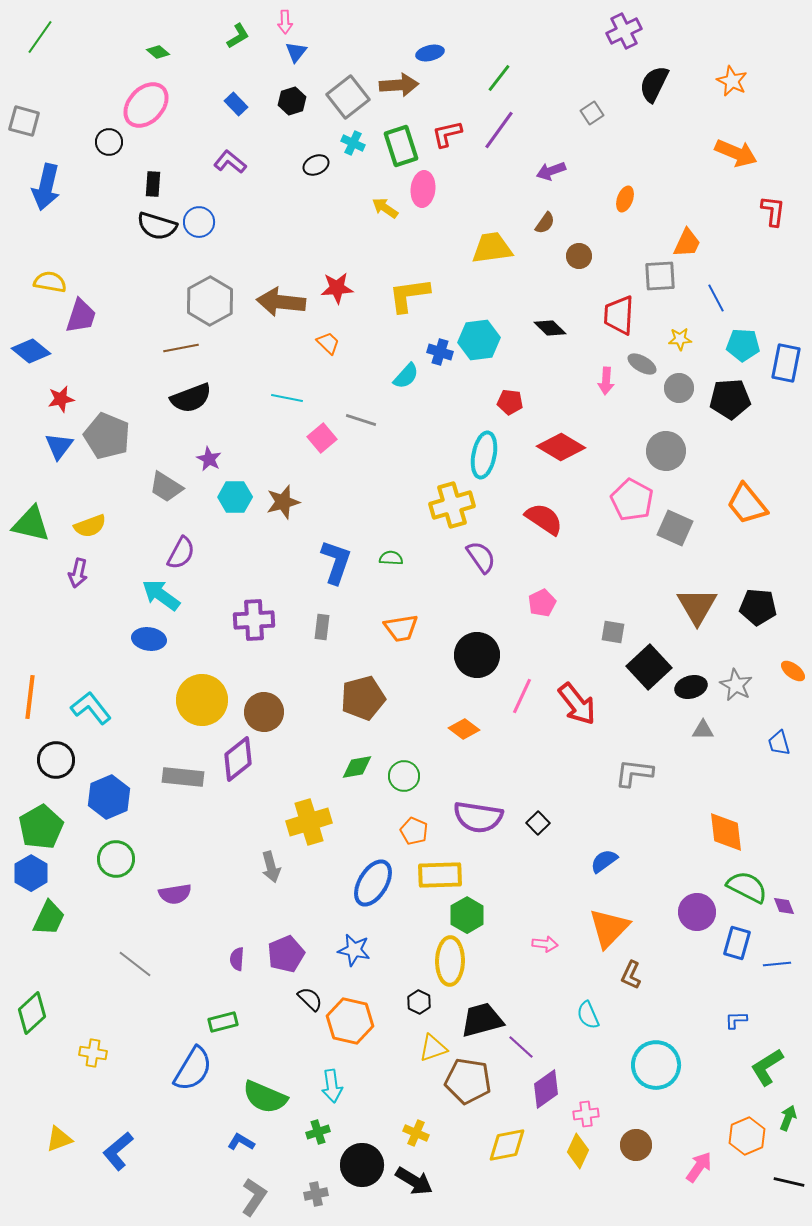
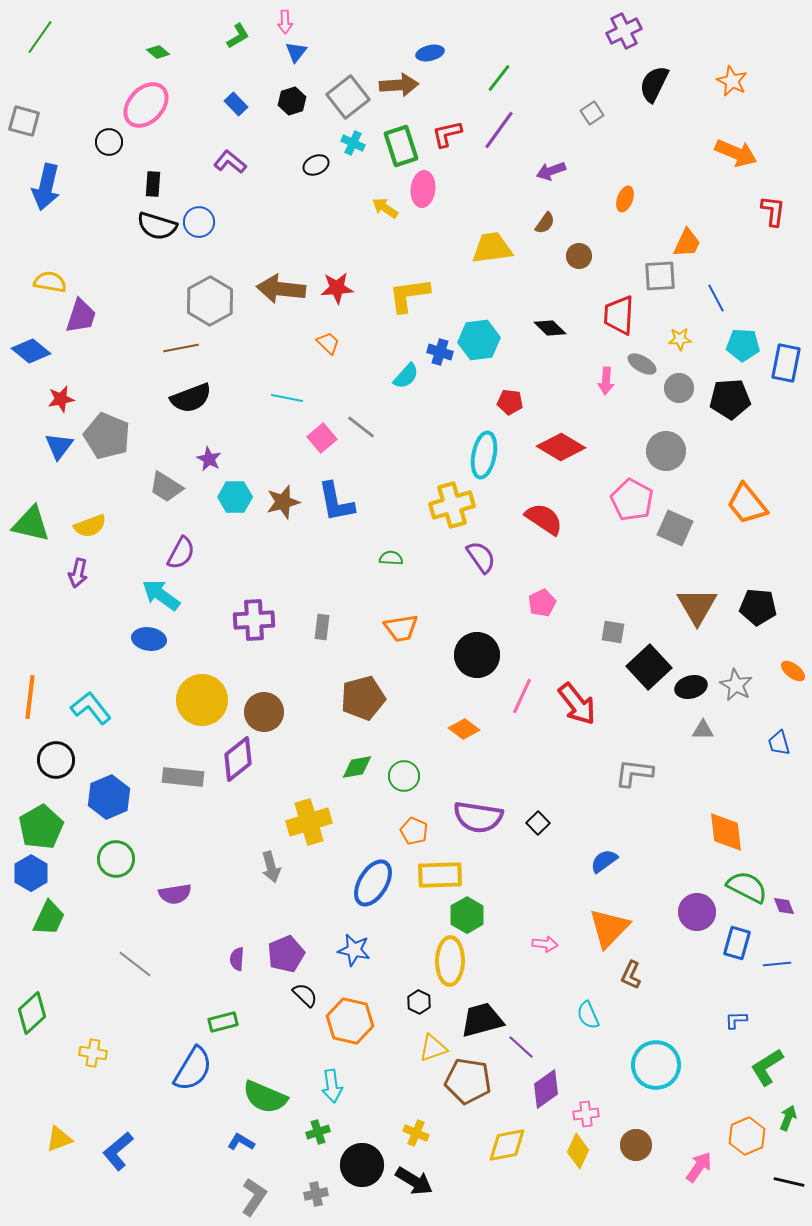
brown arrow at (281, 302): moved 13 px up
gray line at (361, 420): moved 7 px down; rotated 20 degrees clockwise
blue L-shape at (336, 562): moved 60 px up; rotated 150 degrees clockwise
black semicircle at (310, 999): moved 5 px left, 4 px up
